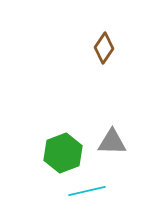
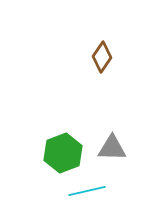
brown diamond: moved 2 px left, 9 px down
gray triangle: moved 6 px down
